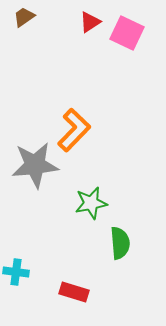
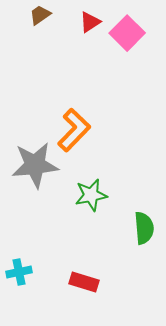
brown trapezoid: moved 16 px right, 2 px up
pink square: rotated 20 degrees clockwise
green star: moved 8 px up
green semicircle: moved 24 px right, 15 px up
cyan cross: moved 3 px right; rotated 20 degrees counterclockwise
red rectangle: moved 10 px right, 10 px up
